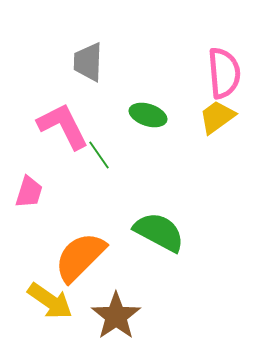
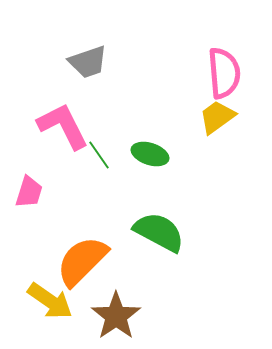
gray trapezoid: rotated 111 degrees counterclockwise
green ellipse: moved 2 px right, 39 px down
orange semicircle: moved 2 px right, 4 px down
